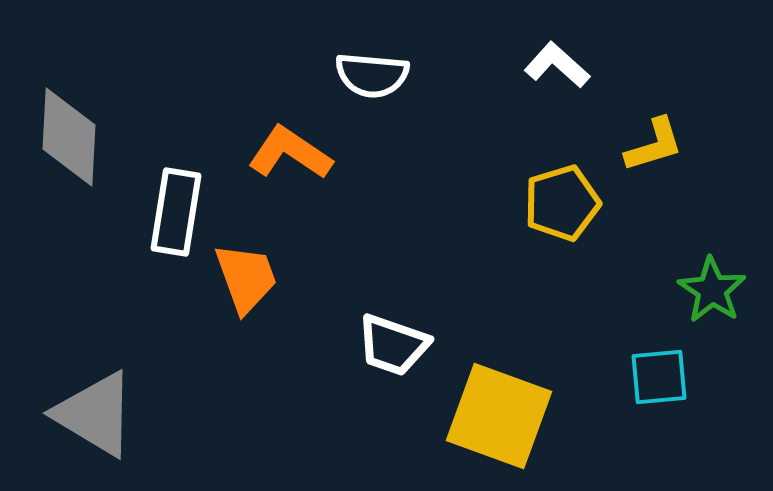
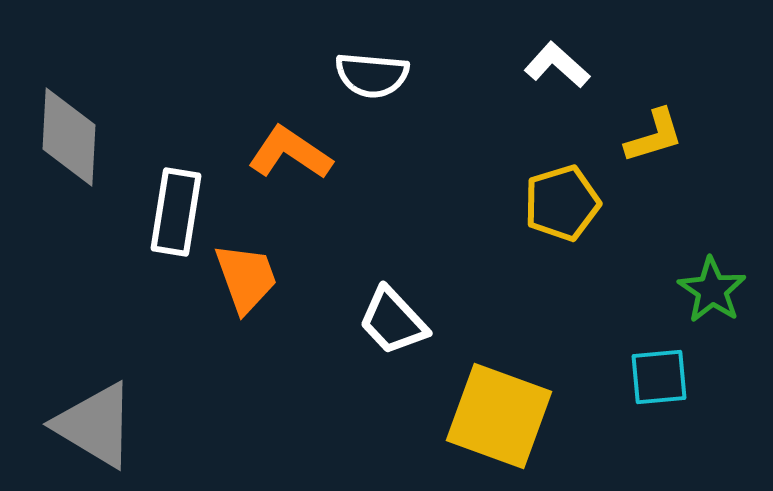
yellow L-shape: moved 9 px up
white trapezoid: moved 24 px up; rotated 28 degrees clockwise
gray triangle: moved 11 px down
